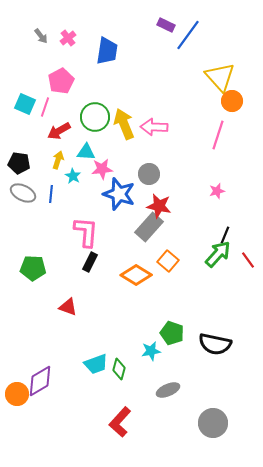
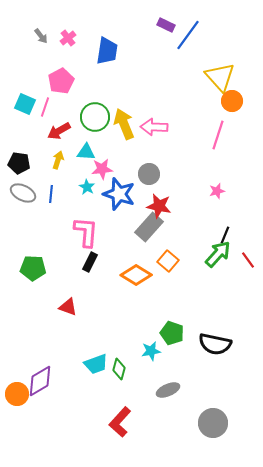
cyan star at (73, 176): moved 14 px right, 11 px down
